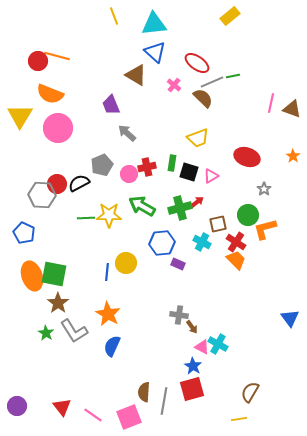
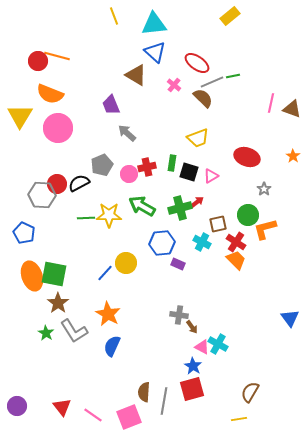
blue line at (107, 272): moved 2 px left, 1 px down; rotated 36 degrees clockwise
